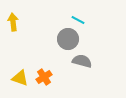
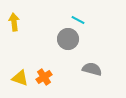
yellow arrow: moved 1 px right
gray semicircle: moved 10 px right, 8 px down
